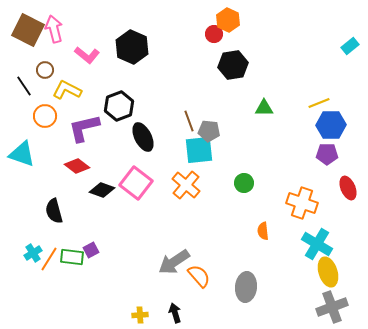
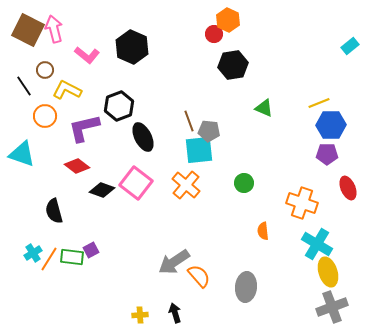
green triangle at (264, 108): rotated 24 degrees clockwise
